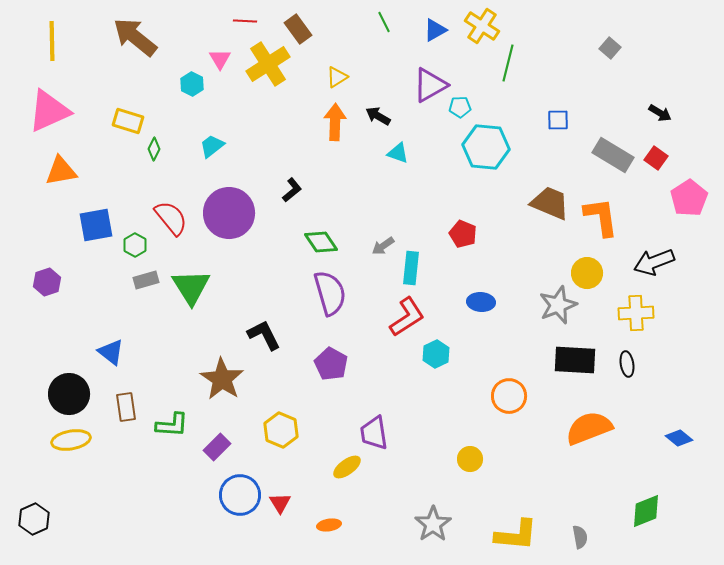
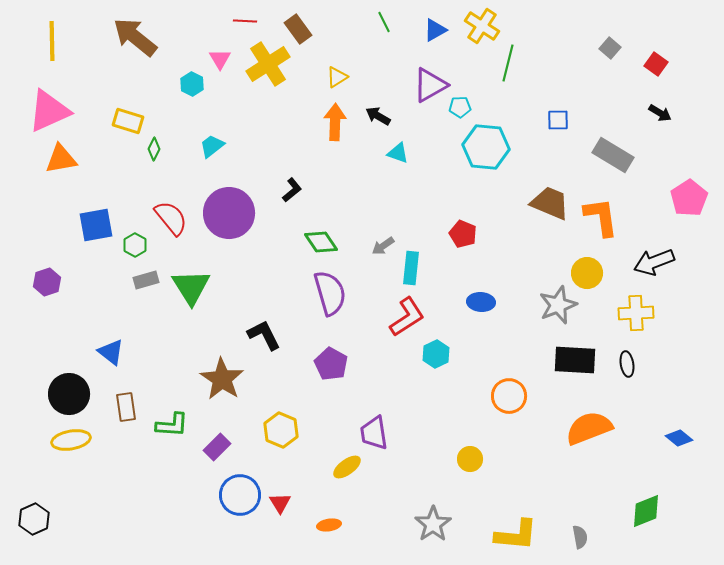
red square at (656, 158): moved 94 px up
orange triangle at (61, 171): moved 12 px up
